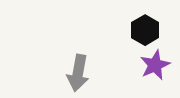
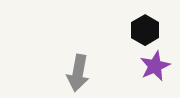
purple star: moved 1 px down
